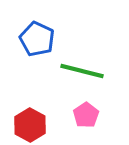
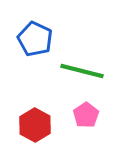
blue pentagon: moved 2 px left
red hexagon: moved 5 px right
